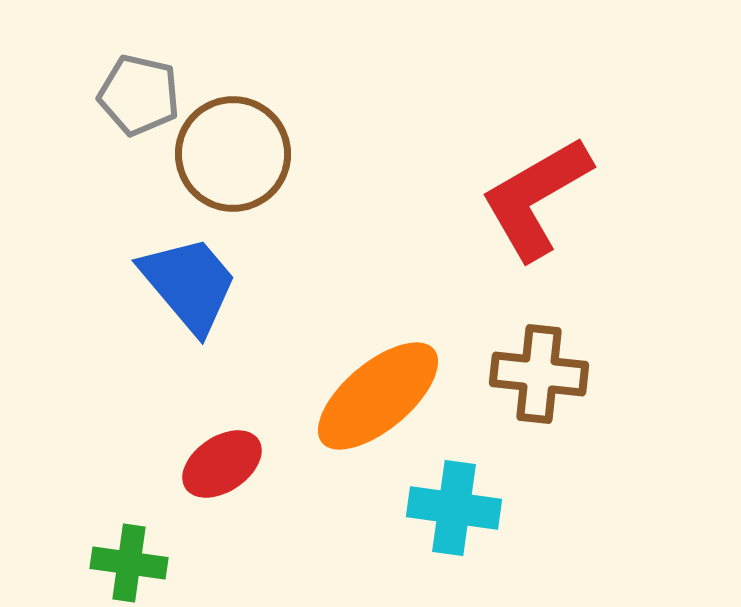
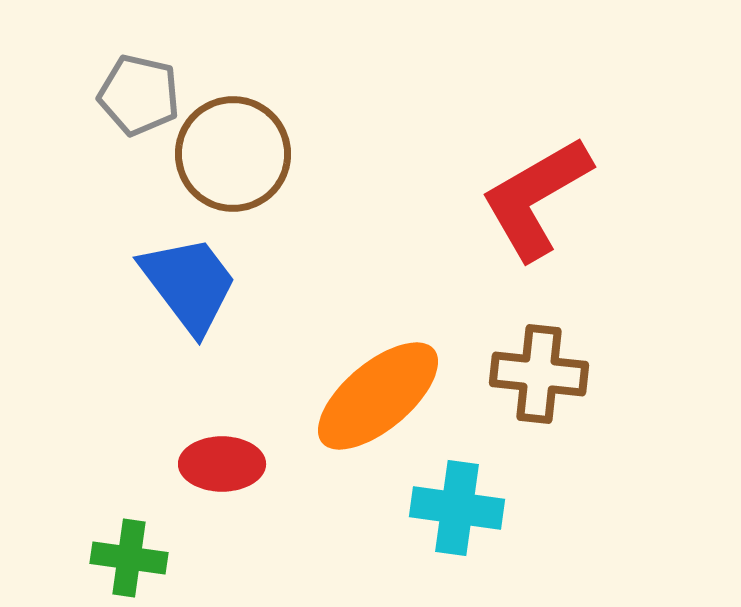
blue trapezoid: rotated 3 degrees clockwise
red ellipse: rotated 34 degrees clockwise
cyan cross: moved 3 px right
green cross: moved 5 px up
